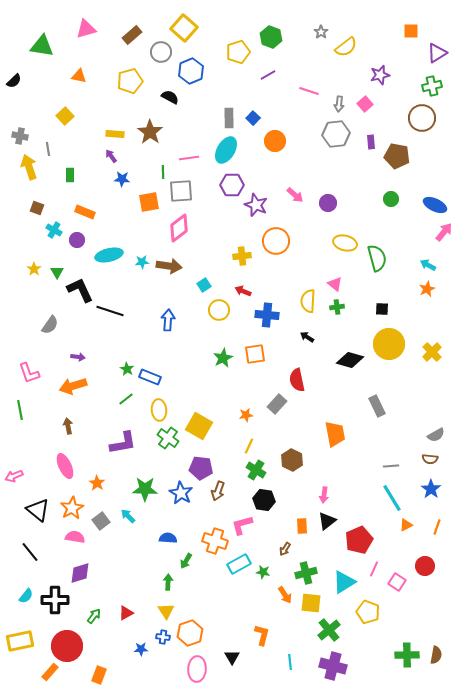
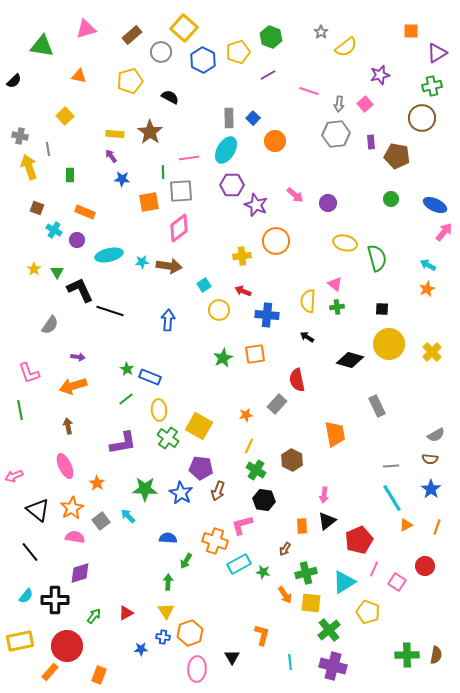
blue hexagon at (191, 71): moved 12 px right, 11 px up; rotated 10 degrees counterclockwise
